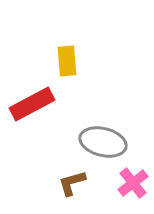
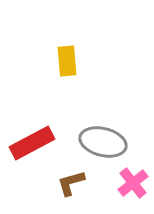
red rectangle: moved 39 px down
brown L-shape: moved 1 px left
